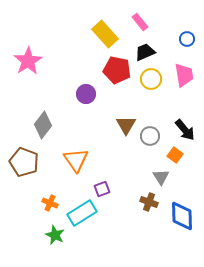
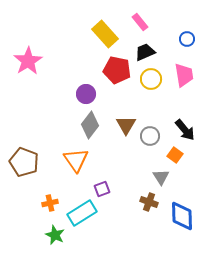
gray diamond: moved 47 px right
orange cross: rotated 35 degrees counterclockwise
